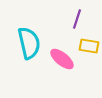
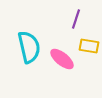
purple line: moved 1 px left
cyan semicircle: moved 4 px down
